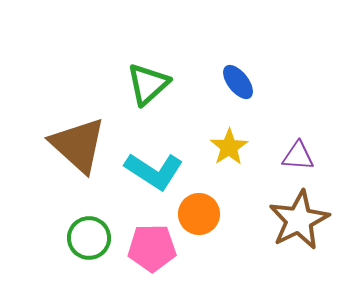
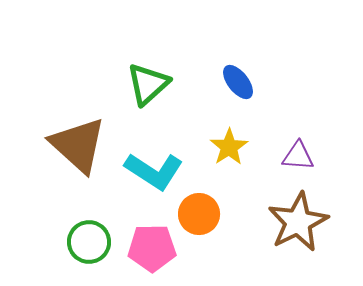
brown star: moved 1 px left, 2 px down
green circle: moved 4 px down
